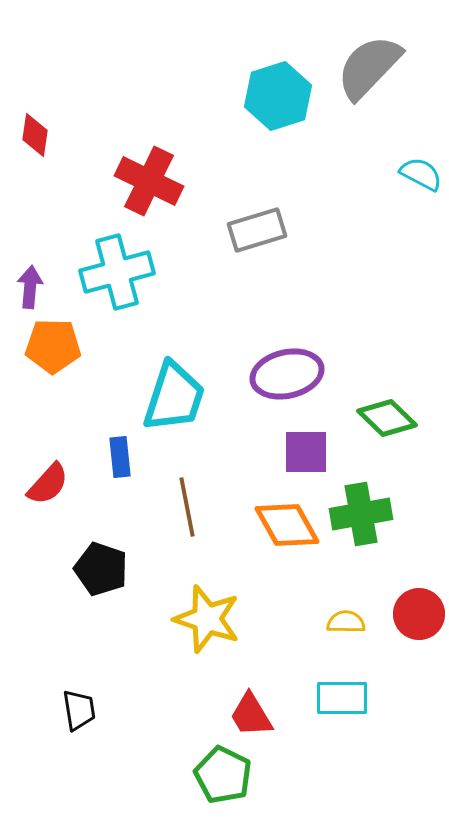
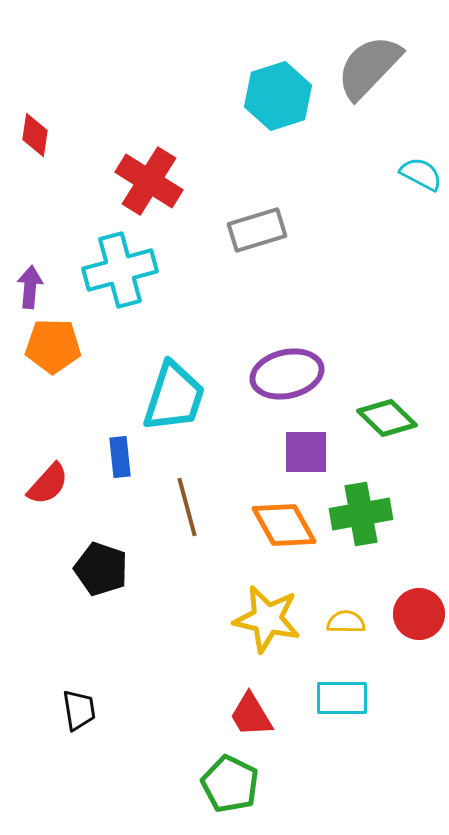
red cross: rotated 6 degrees clockwise
cyan cross: moved 3 px right, 2 px up
brown line: rotated 4 degrees counterclockwise
orange diamond: moved 3 px left
yellow star: moved 60 px right; rotated 6 degrees counterclockwise
green pentagon: moved 7 px right, 9 px down
